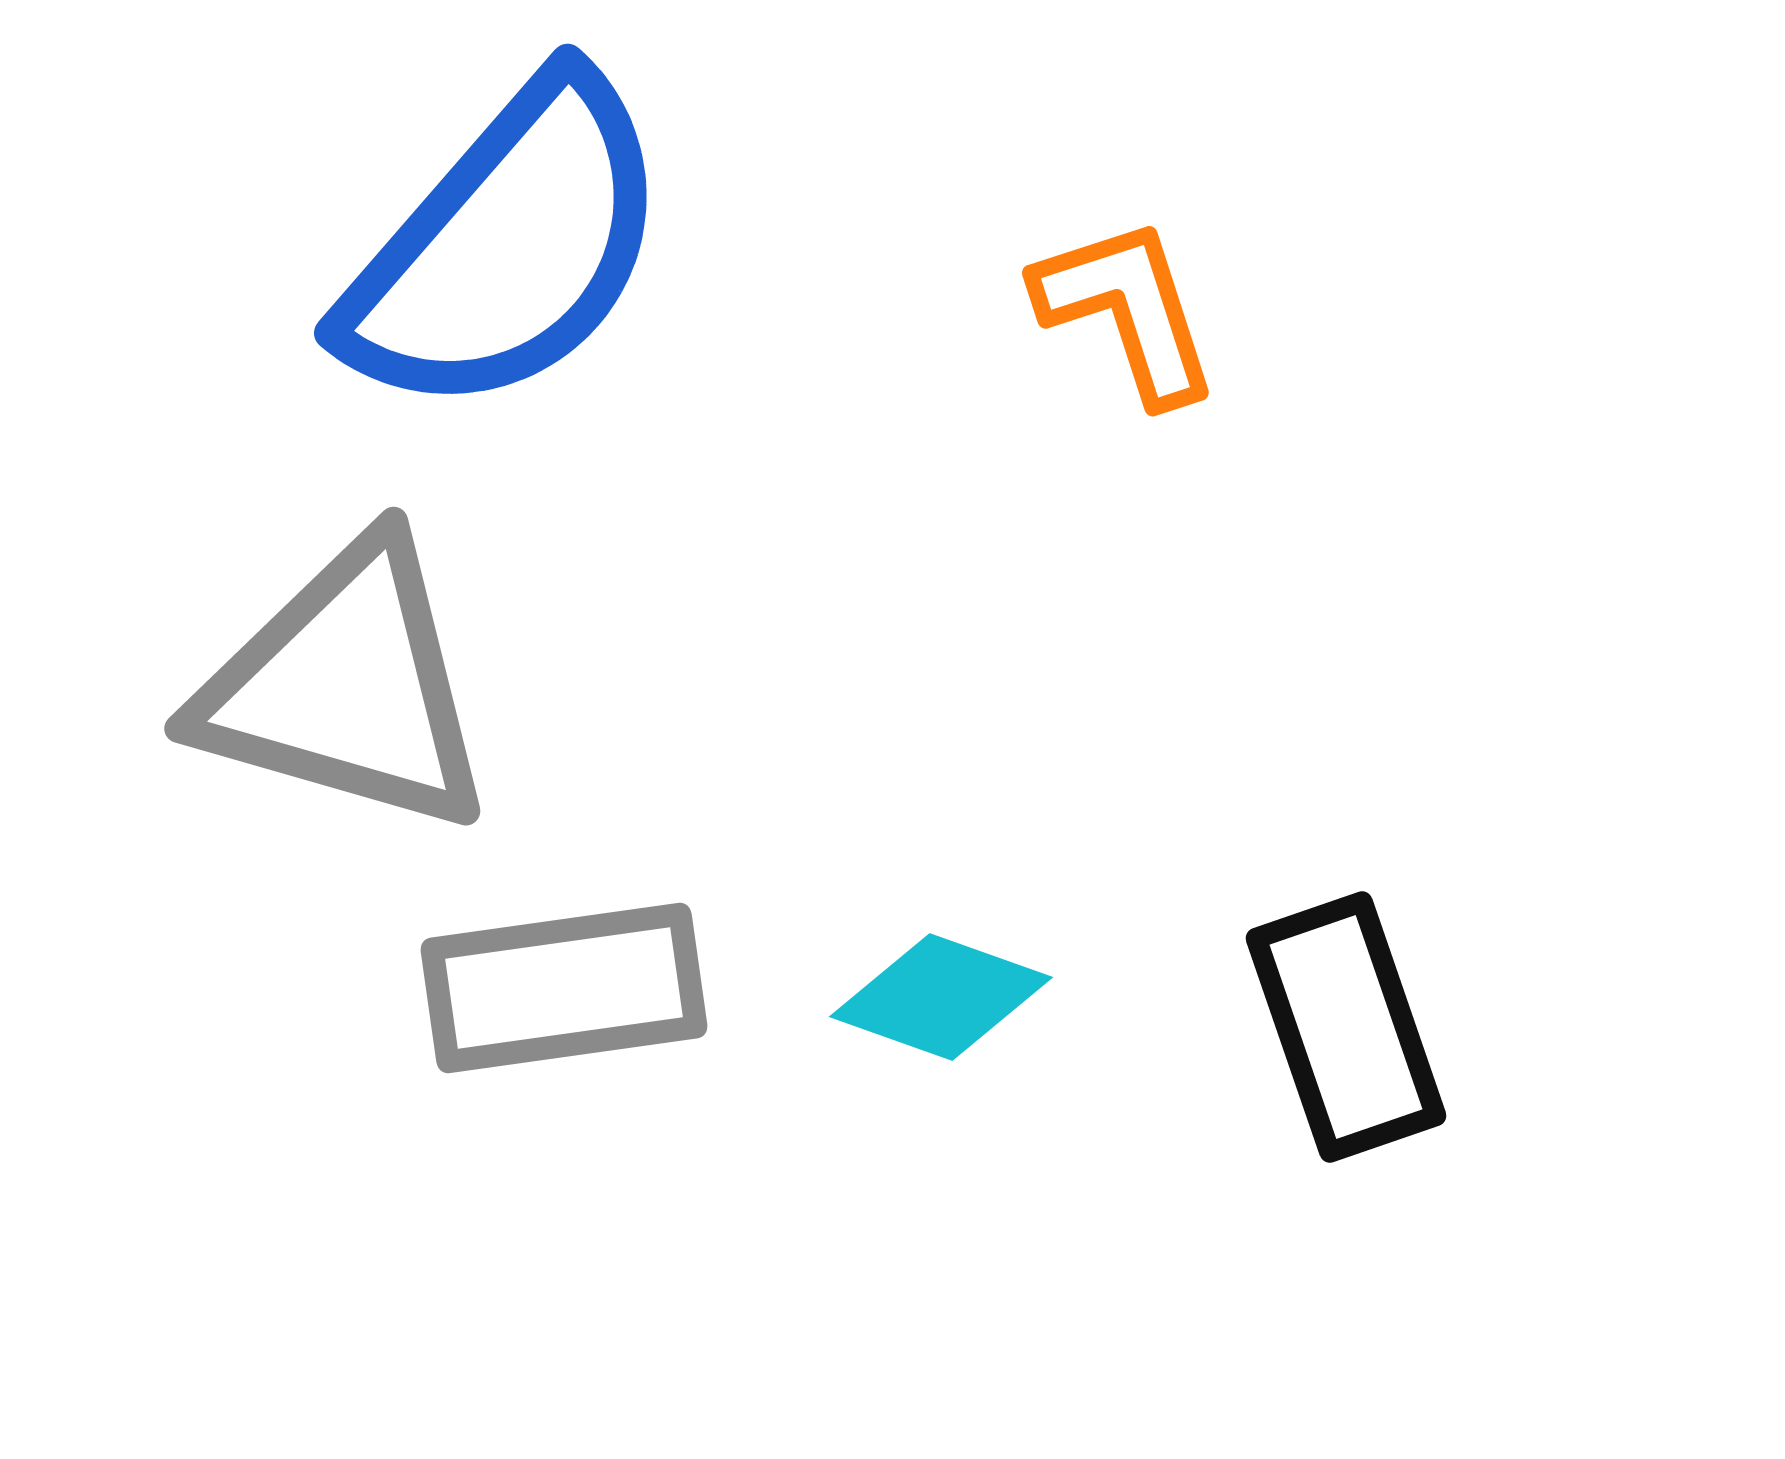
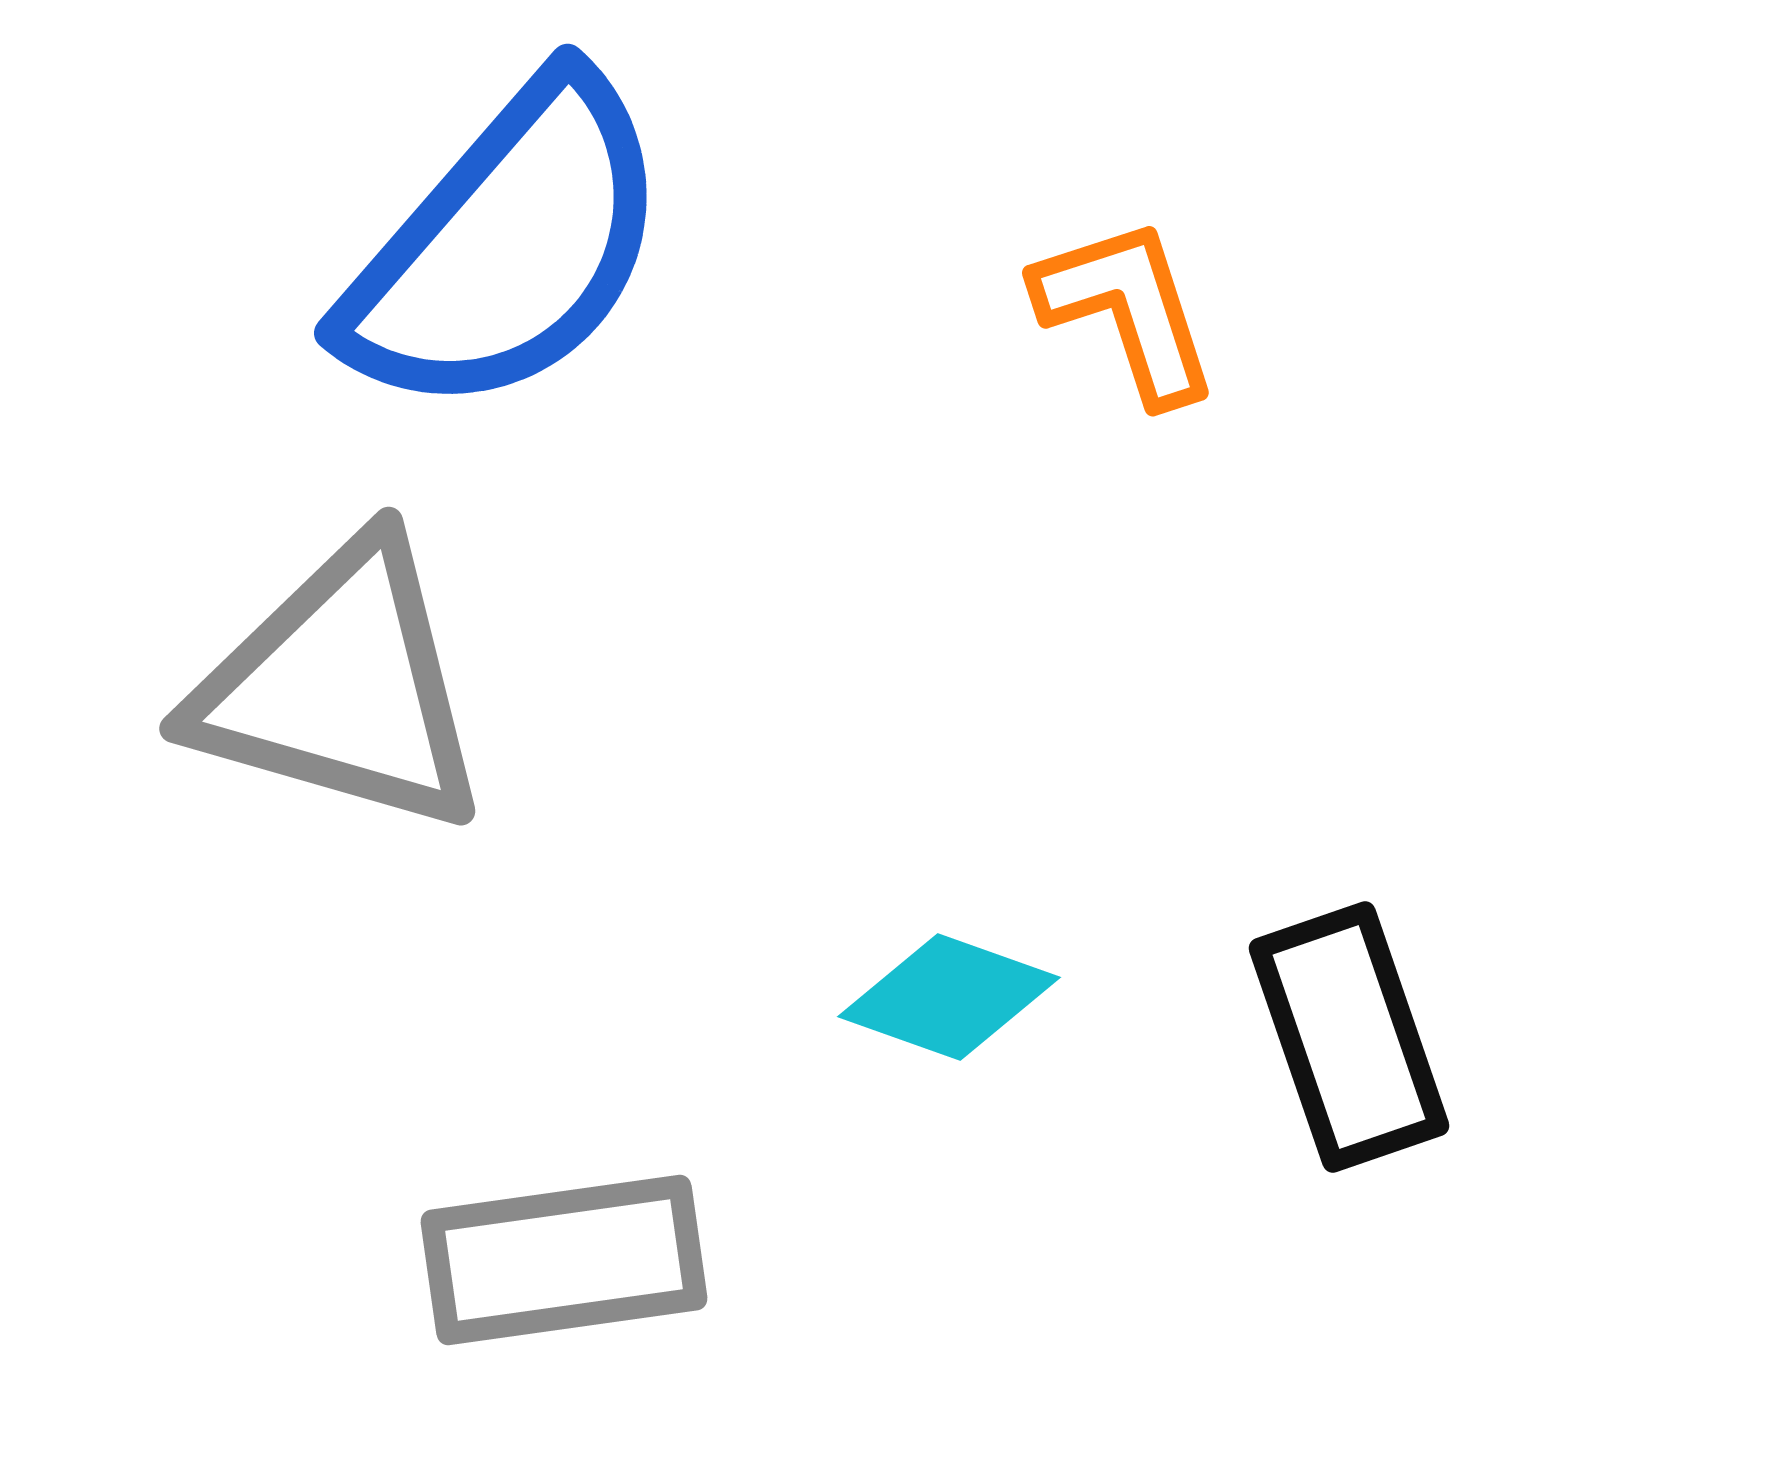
gray triangle: moved 5 px left
gray rectangle: moved 272 px down
cyan diamond: moved 8 px right
black rectangle: moved 3 px right, 10 px down
